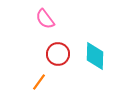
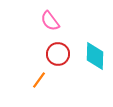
pink semicircle: moved 5 px right, 2 px down
orange line: moved 2 px up
